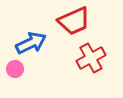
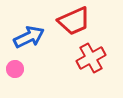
blue arrow: moved 2 px left, 6 px up
